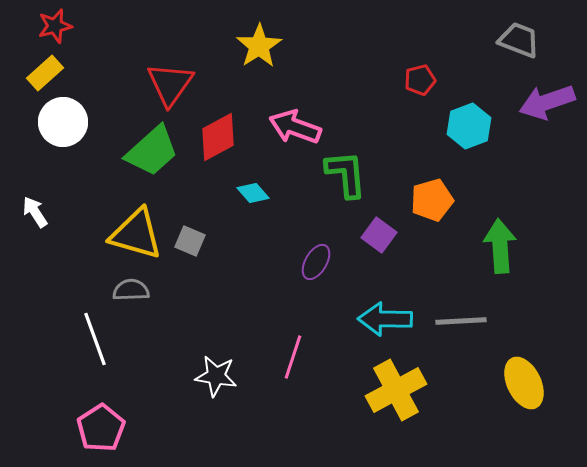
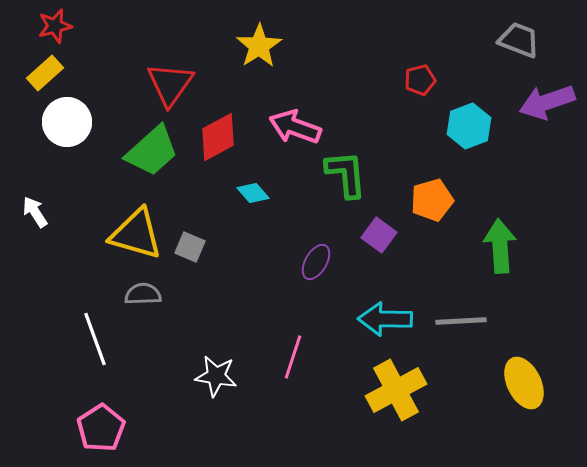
white circle: moved 4 px right
gray square: moved 6 px down
gray semicircle: moved 12 px right, 4 px down
